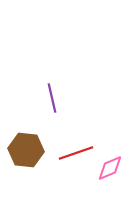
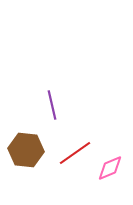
purple line: moved 7 px down
red line: moved 1 px left; rotated 16 degrees counterclockwise
